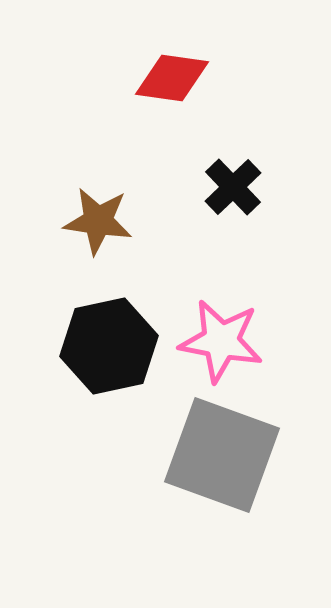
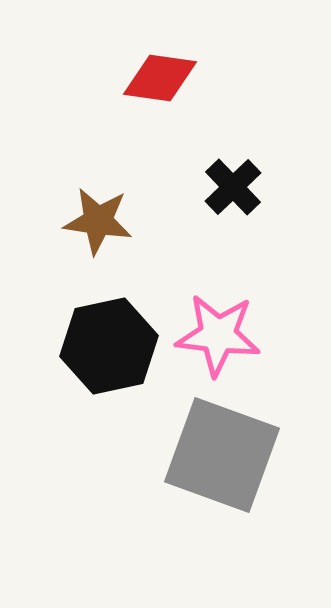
red diamond: moved 12 px left
pink star: moved 3 px left, 6 px up; rotated 4 degrees counterclockwise
